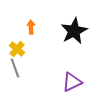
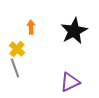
purple triangle: moved 2 px left
